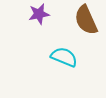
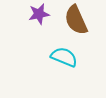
brown semicircle: moved 10 px left
